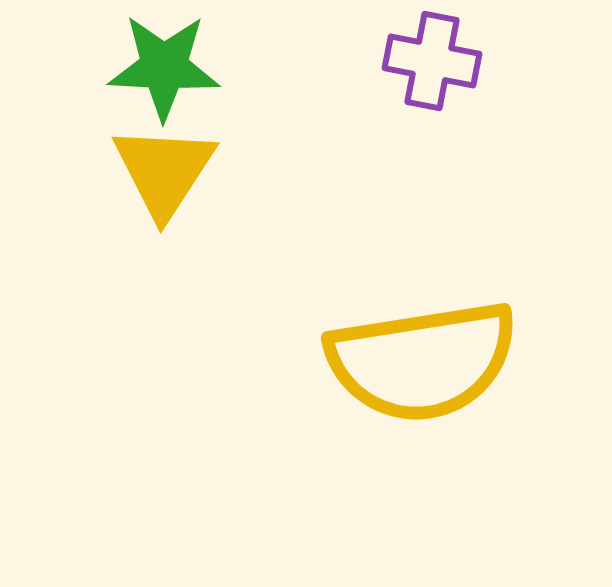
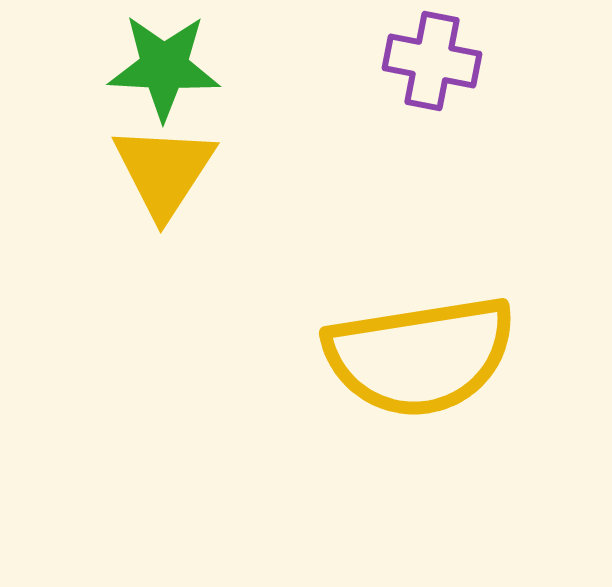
yellow semicircle: moved 2 px left, 5 px up
